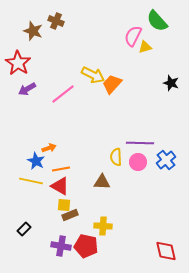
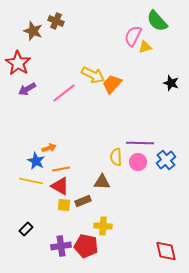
pink line: moved 1 px right, 1 px up
brown rectangle: moved 13 px right, 14 px up
black rectangle: moved 2 px right
purple cross: rotated 18 degrees counterclockwise
